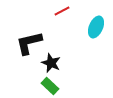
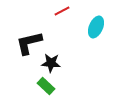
black star: rotated 18 degrees counterclockwise
green rectangle: moved 4 px left
